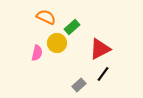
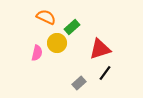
red triangle: rotated 10 degrees clockwise
black line: moved 2 px right, 1 px up
gray rectangle: moved 2 px up
